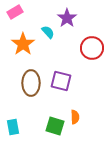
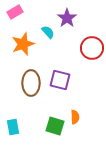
orange star: rotated 15 degrees clockwise
purple square: moved 1 px left, 1 px up
